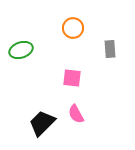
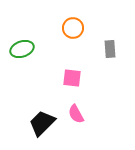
green ellipse: moved 1 px right, 1 px up
